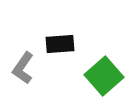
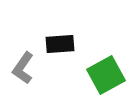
green square: moved 2 px right, 1 px up; rotated 12 degrees clockwise
